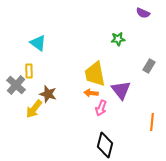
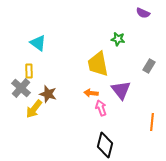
green star: rotated 16 degrees clockwise
yellow trapezoid: moved 3 px right, 10 px up
gray cross: moved 5 px right, 3 px down
pink arrow: rotated 140 degrees clockwise
